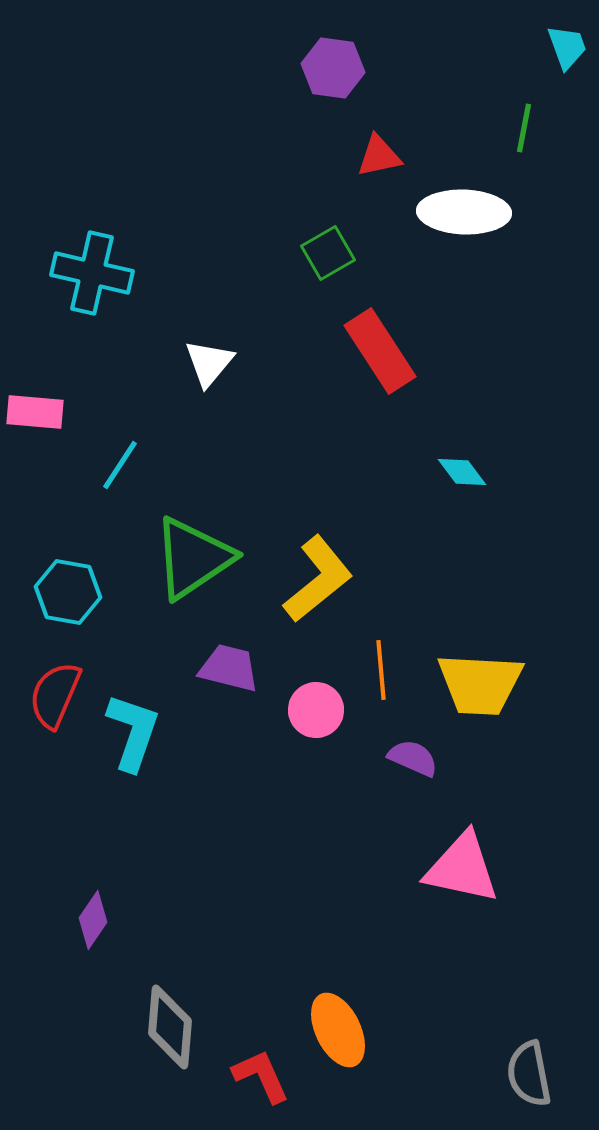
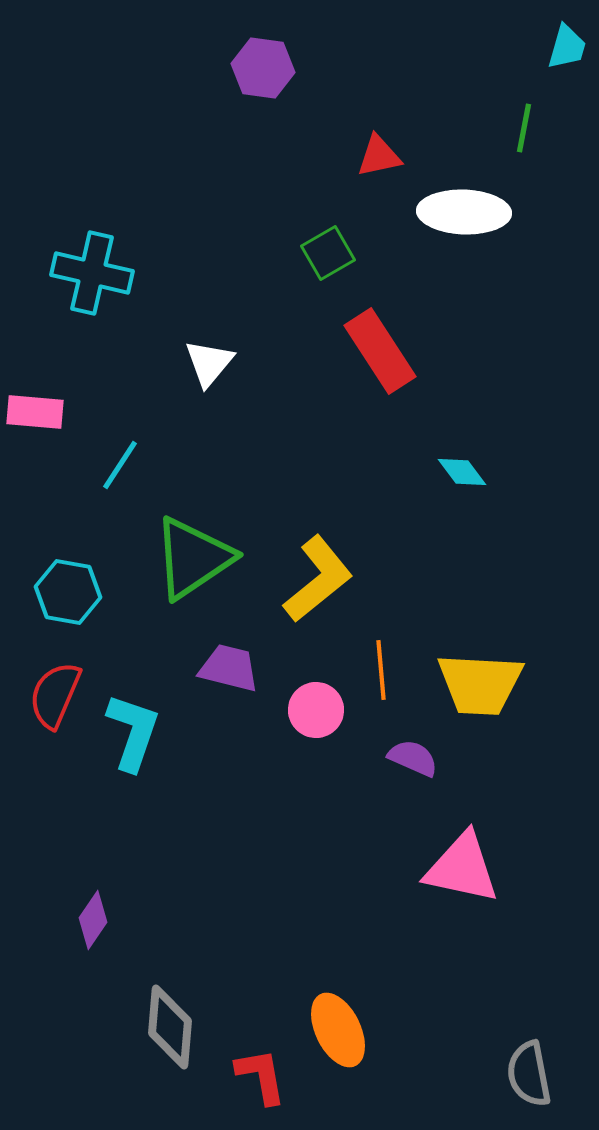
cyan trapezoid: rotated 36 degrees clockwise
purple hexagon: moved 70 px left
red L-shape: rotated 14 degrees clockwise
